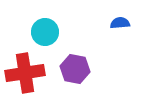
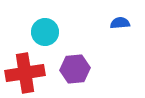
purple hexagon: rotated 16 degrees counterclockwise
